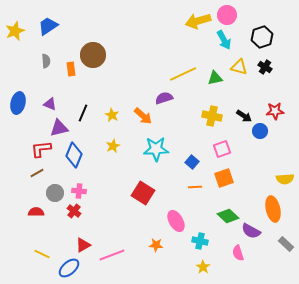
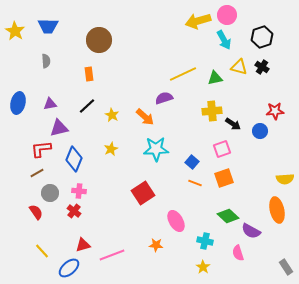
blue trapezoid at (48, 26): rotated 145 degrees counterclockwise
yellow star at (15, 31): rotated 18 degrees counterclockwise
brown circle at (93, 55): moved 6 px right, 15 px up
black cross at (265, 67): moved 3 px left
orange rectangle at (71, 69): moved 18 px right, 5 px down
purple triangle at (50, 104): rotated 32 degrees counterclockwise
black line at (83, 113): moved 4 px right, 7 px up; rotated 24 degrees clockwise
orange arrow at (143, 116): moved 2 px right, 1 px down
yellow cross at (212, 116): moved 5 px up; rotated 18 degrees counterclockwise
black arrow at (244, 116): moved 11 px left, 8 px down
yellow star at (113, 146): moved 2 px left, 3 px down
blue diamond at (74, 155): moved 4 px down
orange line at (195, 187): moved 4 px up; rotated 24 degrees clockwise
gray circle at (55, 193): moved 5 px left
red square at (143, 193): rotated 25 degrees clockwise
orange ellipse at (273, 209): moved 4 px right, 1 px down
red semicircle at (36, 212): rotated 56 degrees clockwise
cyan cross at (200, 241): moved 5 px right
gray rectangle at (286, 244): moved 23 px down; rotated 14 degrees clockwise
red triangle at (83, 245): rotated 14 degrees clockwise
yellow line at (42, 254): moved 3 px up; rotated 21 degrees clockwise
